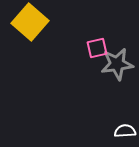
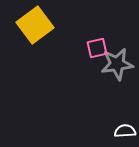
yellow square: moved 5 px right, 3 px down; rotated 12 degrees clockwise
